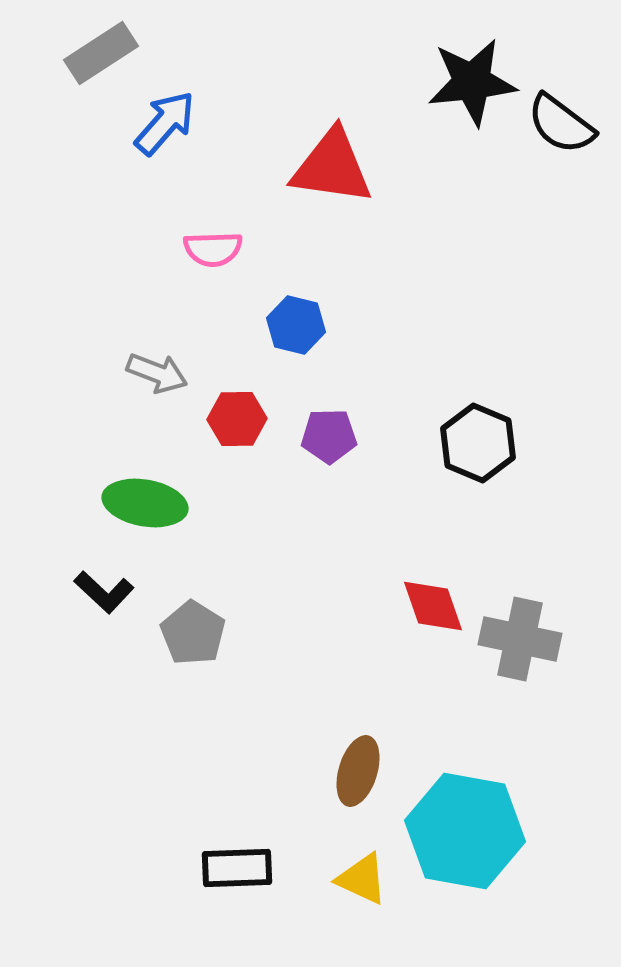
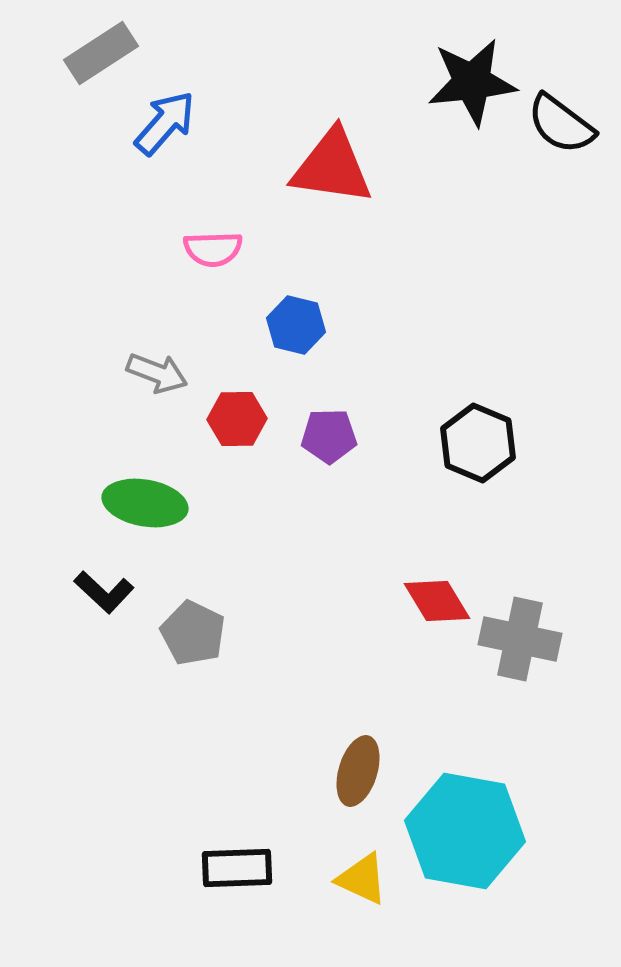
red diamond: moved 4 px right, 5 px up; rotated 12 degrees counterclockwise
gray pentagon: rotated 6 degrees counterclockwise
